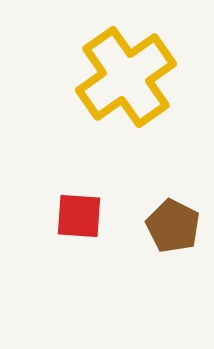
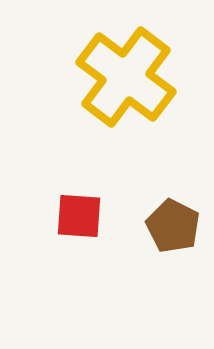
yellow cross: rotated 18 degrees counterclockwise
